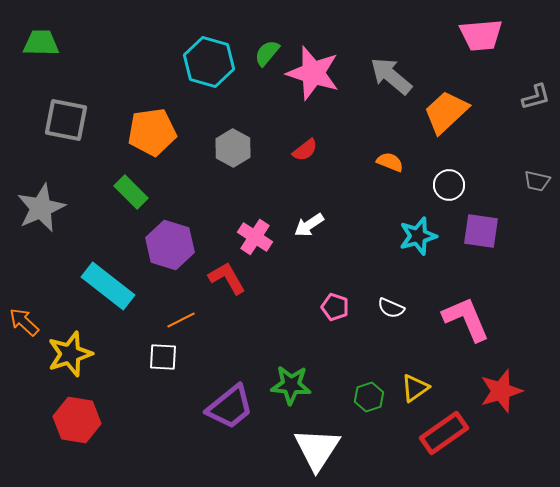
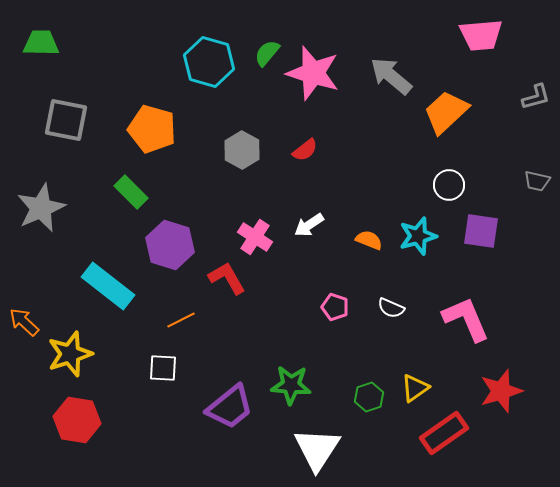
orange pentagon: moved 3 px up; rotated 24 degrees clockwise
gray hexagon: moved 9 px right, 2 px down
orange semicircle: moved 21 px left, 78 px down
white square: moved 11 px down
